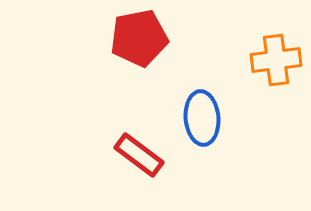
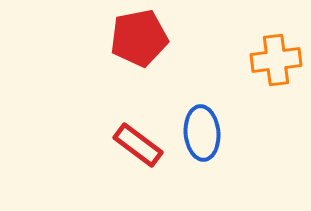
blue ellipse: moved 15 px down
red rectangle: moved 1 px left, 10 px up
